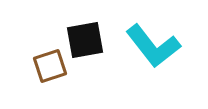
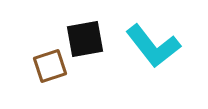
black square: moved 1 px up
